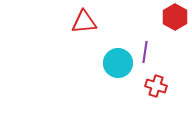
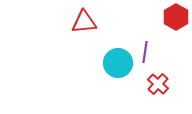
red hexagon: moved 1 px right
red cross: moved 2 px right, 2 px up; rotated 25 degrees clockwise
